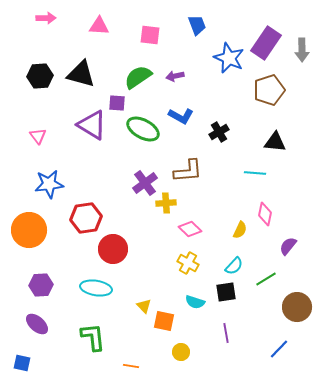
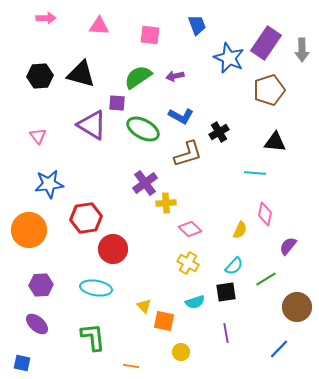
brown L-shape at (188, 171): moved 17 px up; rotated 12 degrees counterclockwise
cyan semicircle at (195, 302): rotated 36 degrees counterclockwise
